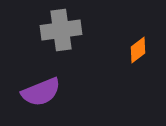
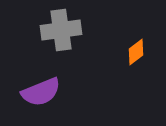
orange diamond: moved 2 px left, 2 px down
